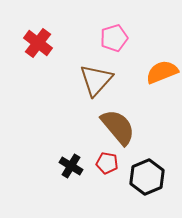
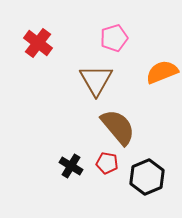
brown triangle: rotated 12 degrees counterclockwise
